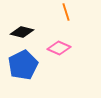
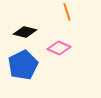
orange line: moved 1 px right
black diamond: moved 3 px right
